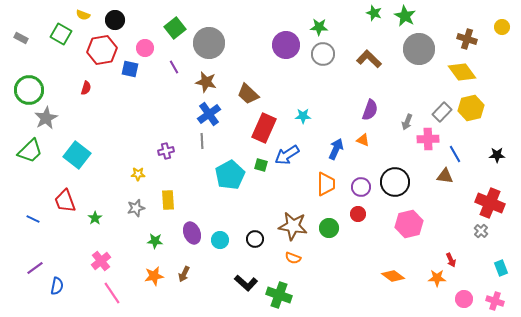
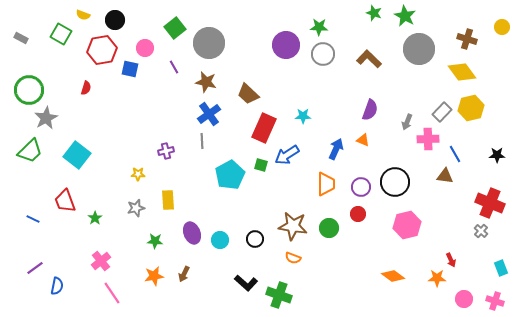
pink hexagon at (409, 224): moved 2 px left, 1 px down
